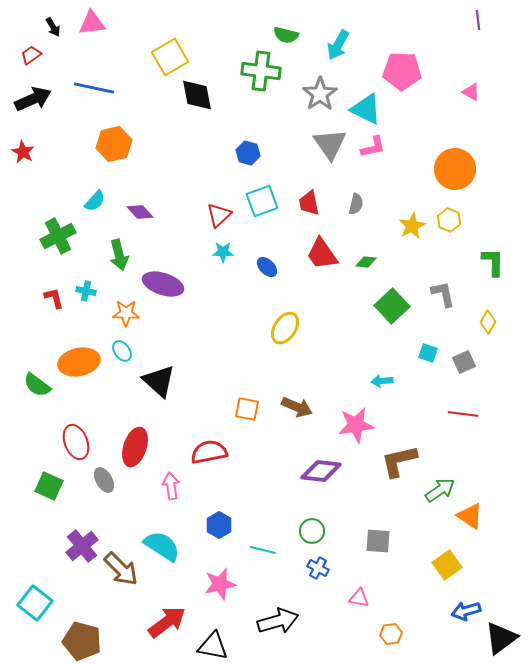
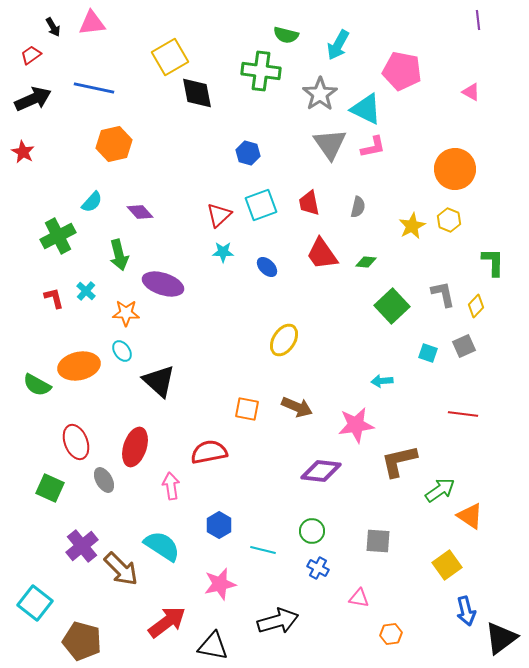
pink pentagon at (402, 71): rotated 9 degrees clockwise
black diamond at (197, 95): moved 2 px up
cyan semicircle at (95, 201): moved 3 px left, 1 px down
cyan square at (262, 201): moved 1 px left, 4 px down
gray semicircle at (356, 204): moved 2 px right, 3 px down
cyan cross at (86, 291): rotated 30 degrees clockwise
yellow diamond at (488, 322): moved 12 px left, 16 px up; rotated 15 degrees clockwise
yellow ellipse at (285, 328): moved 1 px left, 12 px down
orange ellipse at (79, 362): moved 4 px down
gray square at (464, 362): moved 16 px up
green semicircle at (37, 385): rotated 8 degrees counterclockwise
green square at (49, 486): moved 1 px right, 2 px down
blue arrow at (466, 611): rotated 88 degrees counterclockwise
